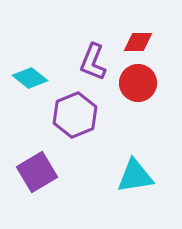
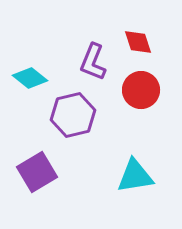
red diamond: rotated 72 degrees clockwise
red circle: moved 3 px right, 7 px down
purple hexagon: moved 2 px left; rotated 9 degrees clockwise
